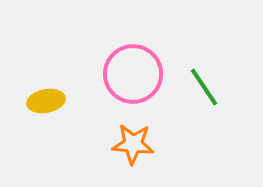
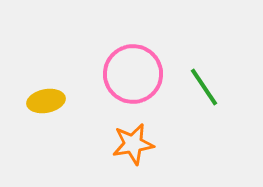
orange star: rotated 15 degrees counterclockwise
